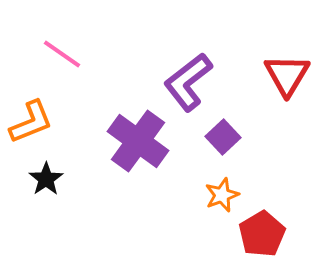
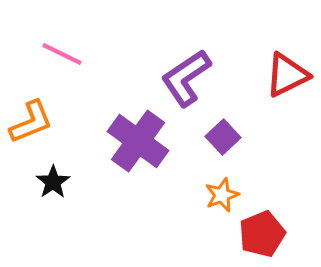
pink line: rotated 9 degrees counterclockwise
red triangle: rotated 33 degrees clockwise
purple L-shape: moved 2 px left, 4 px up; rotated 4 degrees clockwise
black star: moved 7 px right, 3 px down
red pentagon: rotated 9 degrees clockwise
